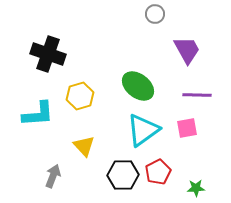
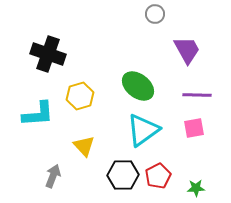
pink square: moved 7 px right
red pentagon: moved 4 px down
